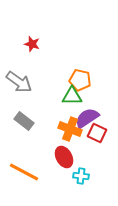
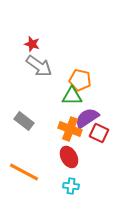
gray arrow: moved 20 px right, 16 px up
red square: moved 2 px right
red ellipse: moved 5 px right
cyan cross: moved 10 px left, 10 px down
